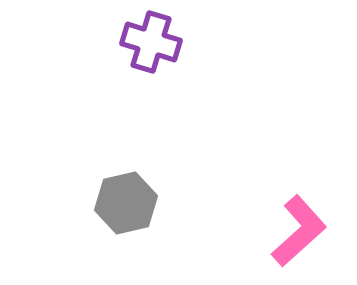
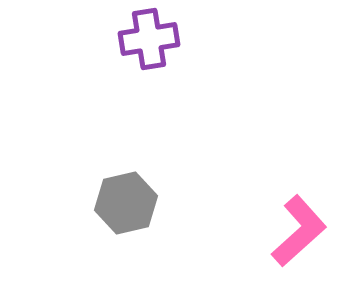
purple cross: moved 2 px left, 3 px up; rotated 26 degrees counterclockwise
